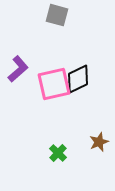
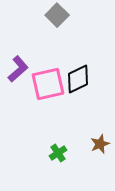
gray square: rotated 30 degrees clockwise
pink square: moved 6 px left
brown star: moved 1 px right, 2 px down
green cross: rotated 12 degrees clockwise
